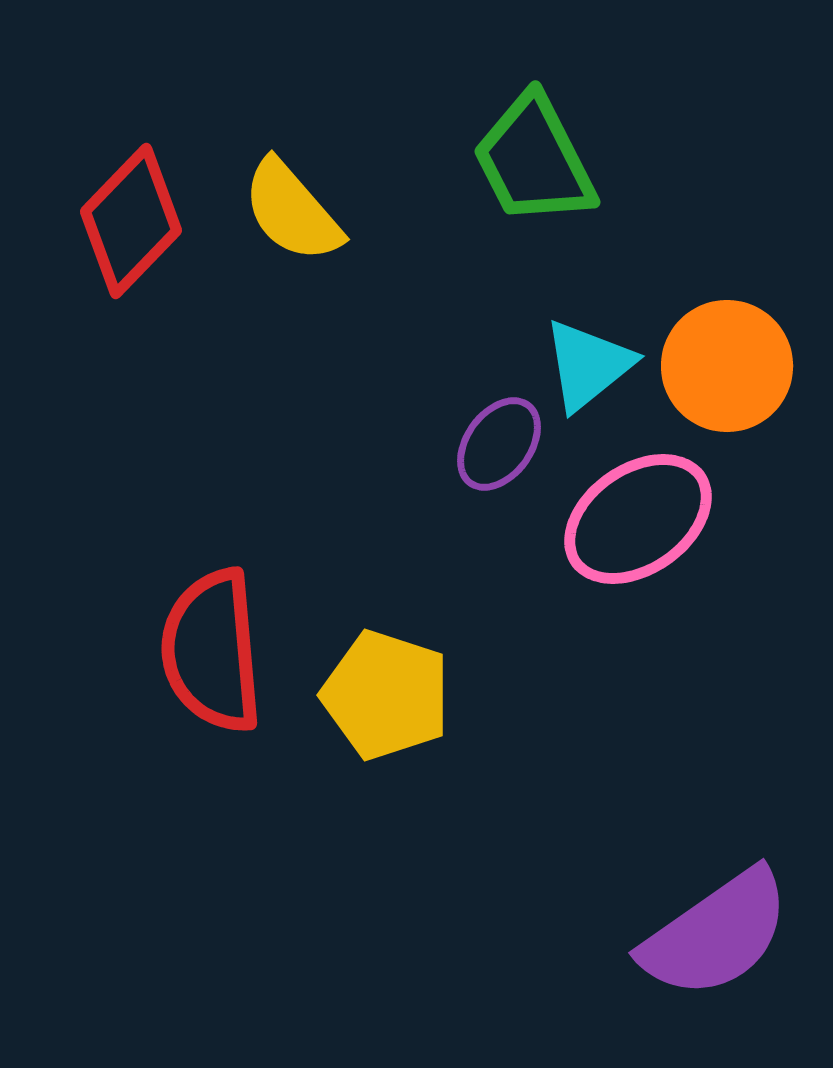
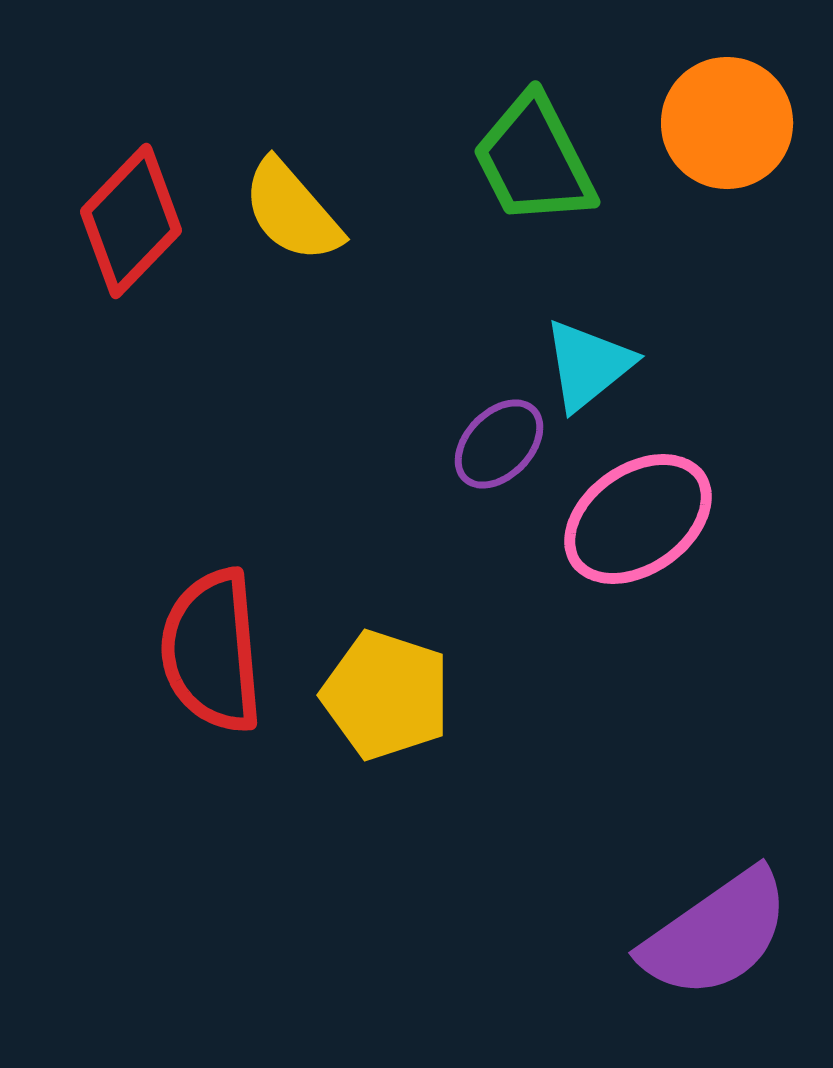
orange circle: moved 243 px up
purple ellipse: rotated 8 degrees clockwise
